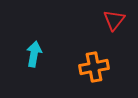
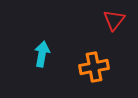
cyan arrow: moved 8 px right
